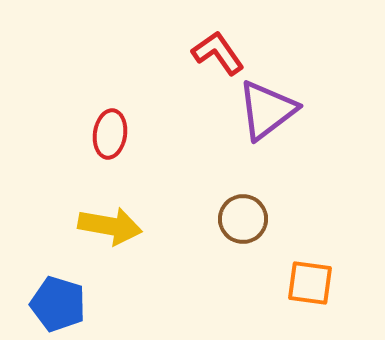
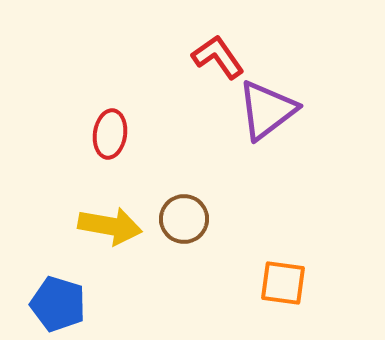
red L-shape: moved 4 px down
brown circle: moved 59 px left
orange square: moved 27 px left
